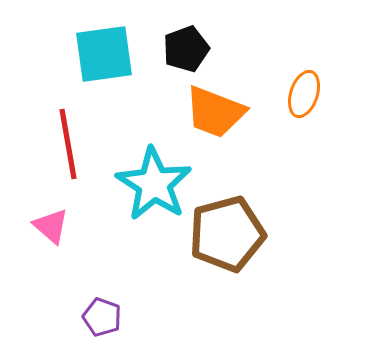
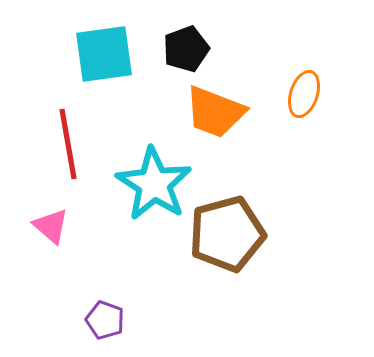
purple pentagon: moved 3 px right, 3 px down
